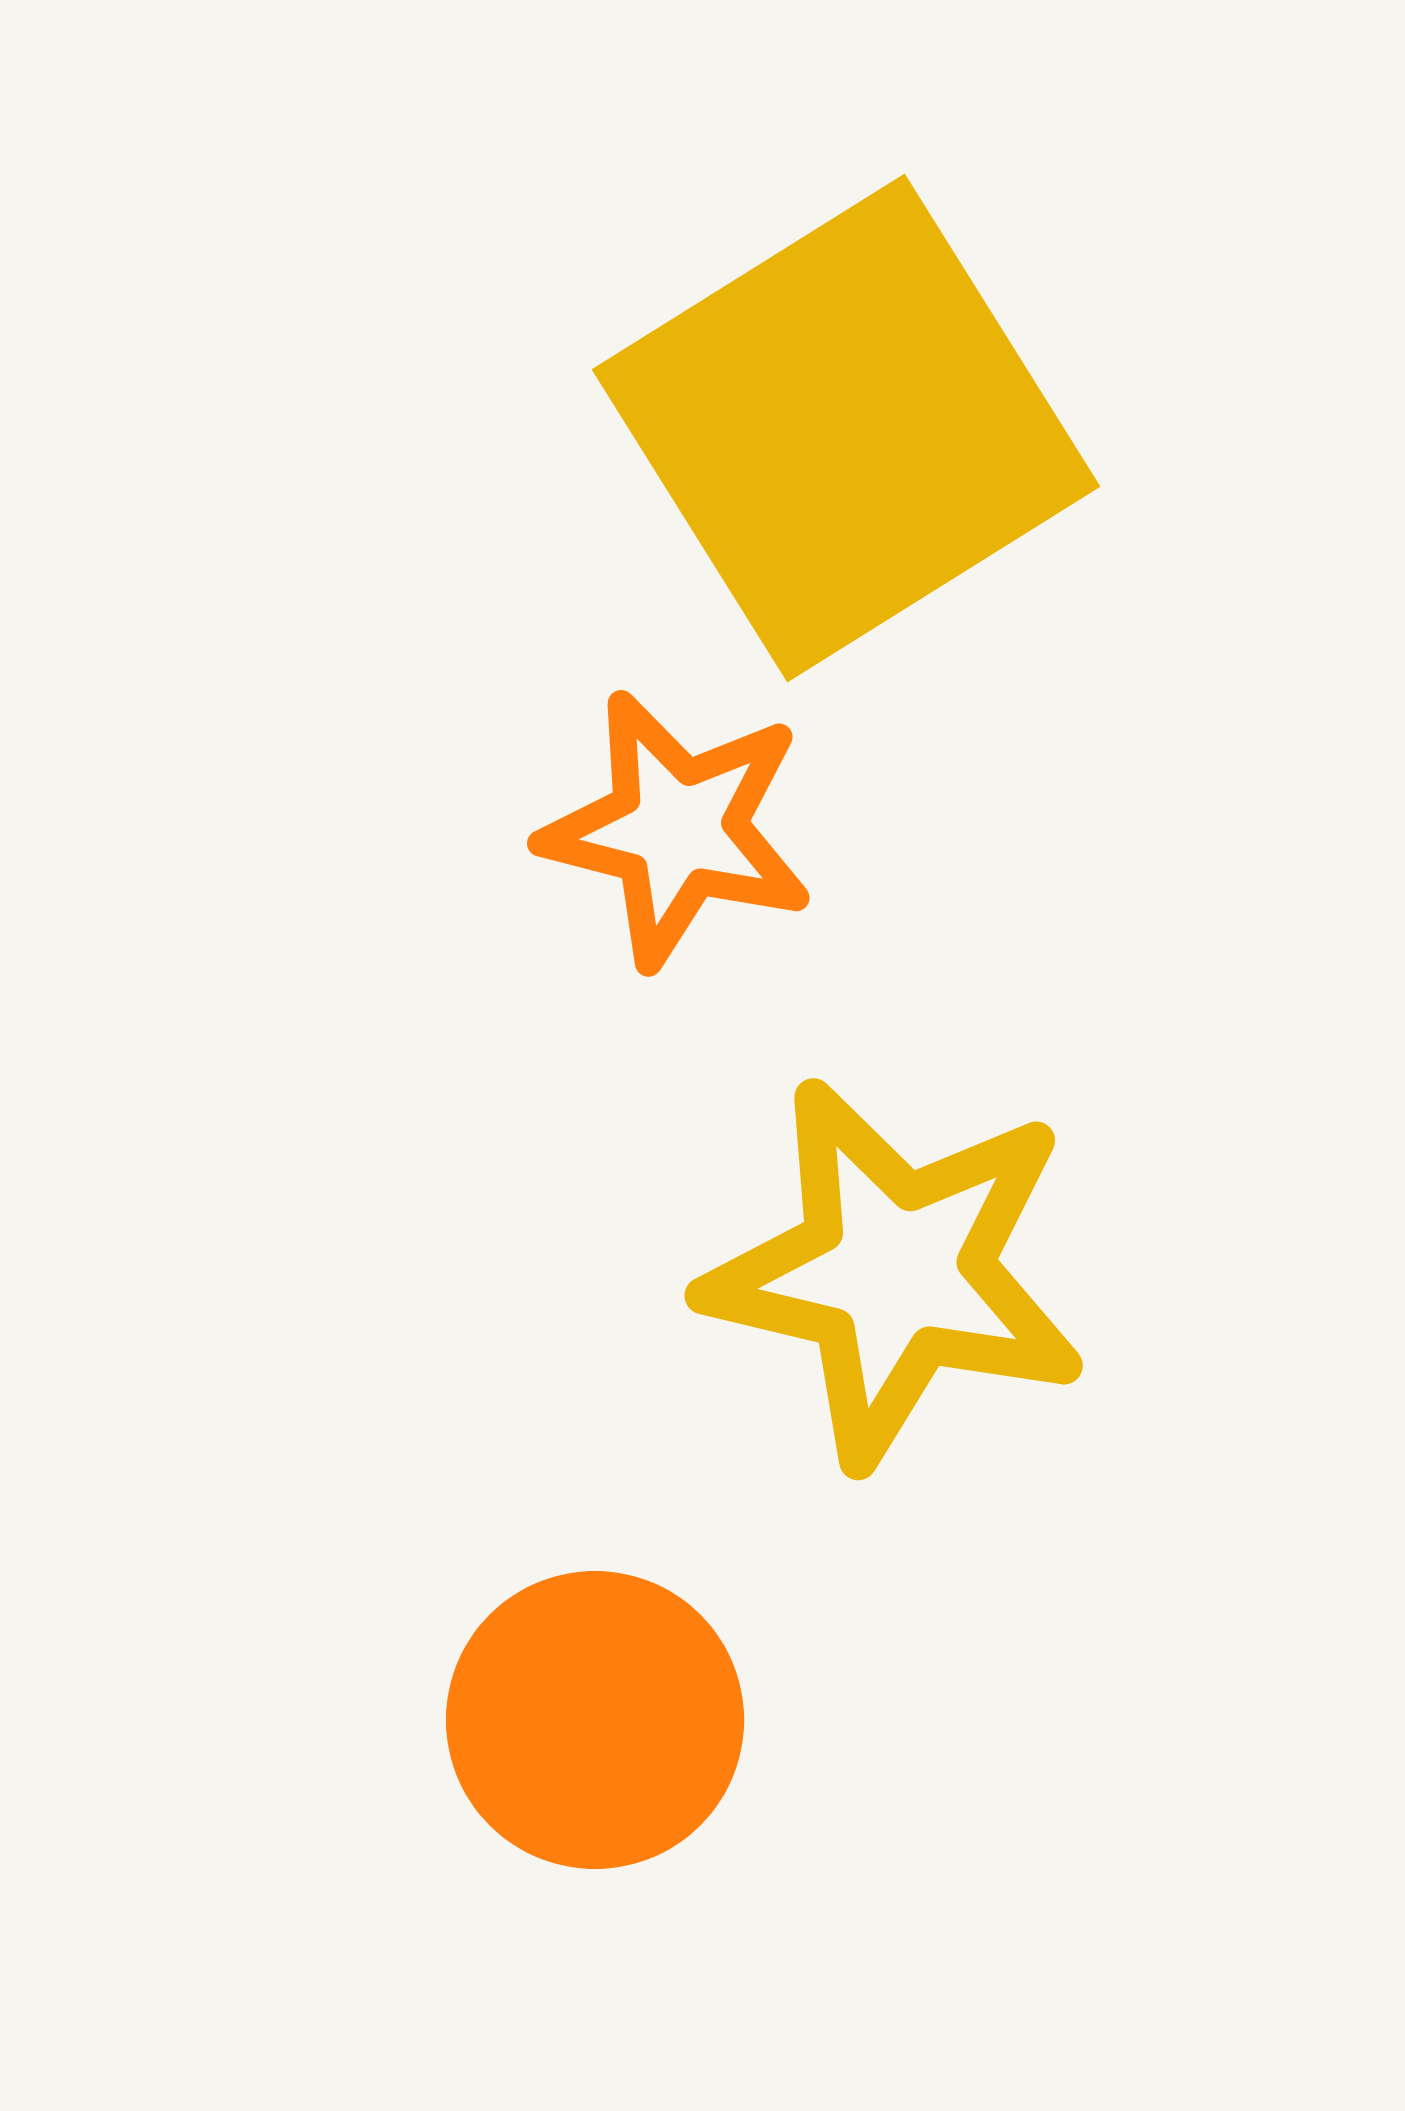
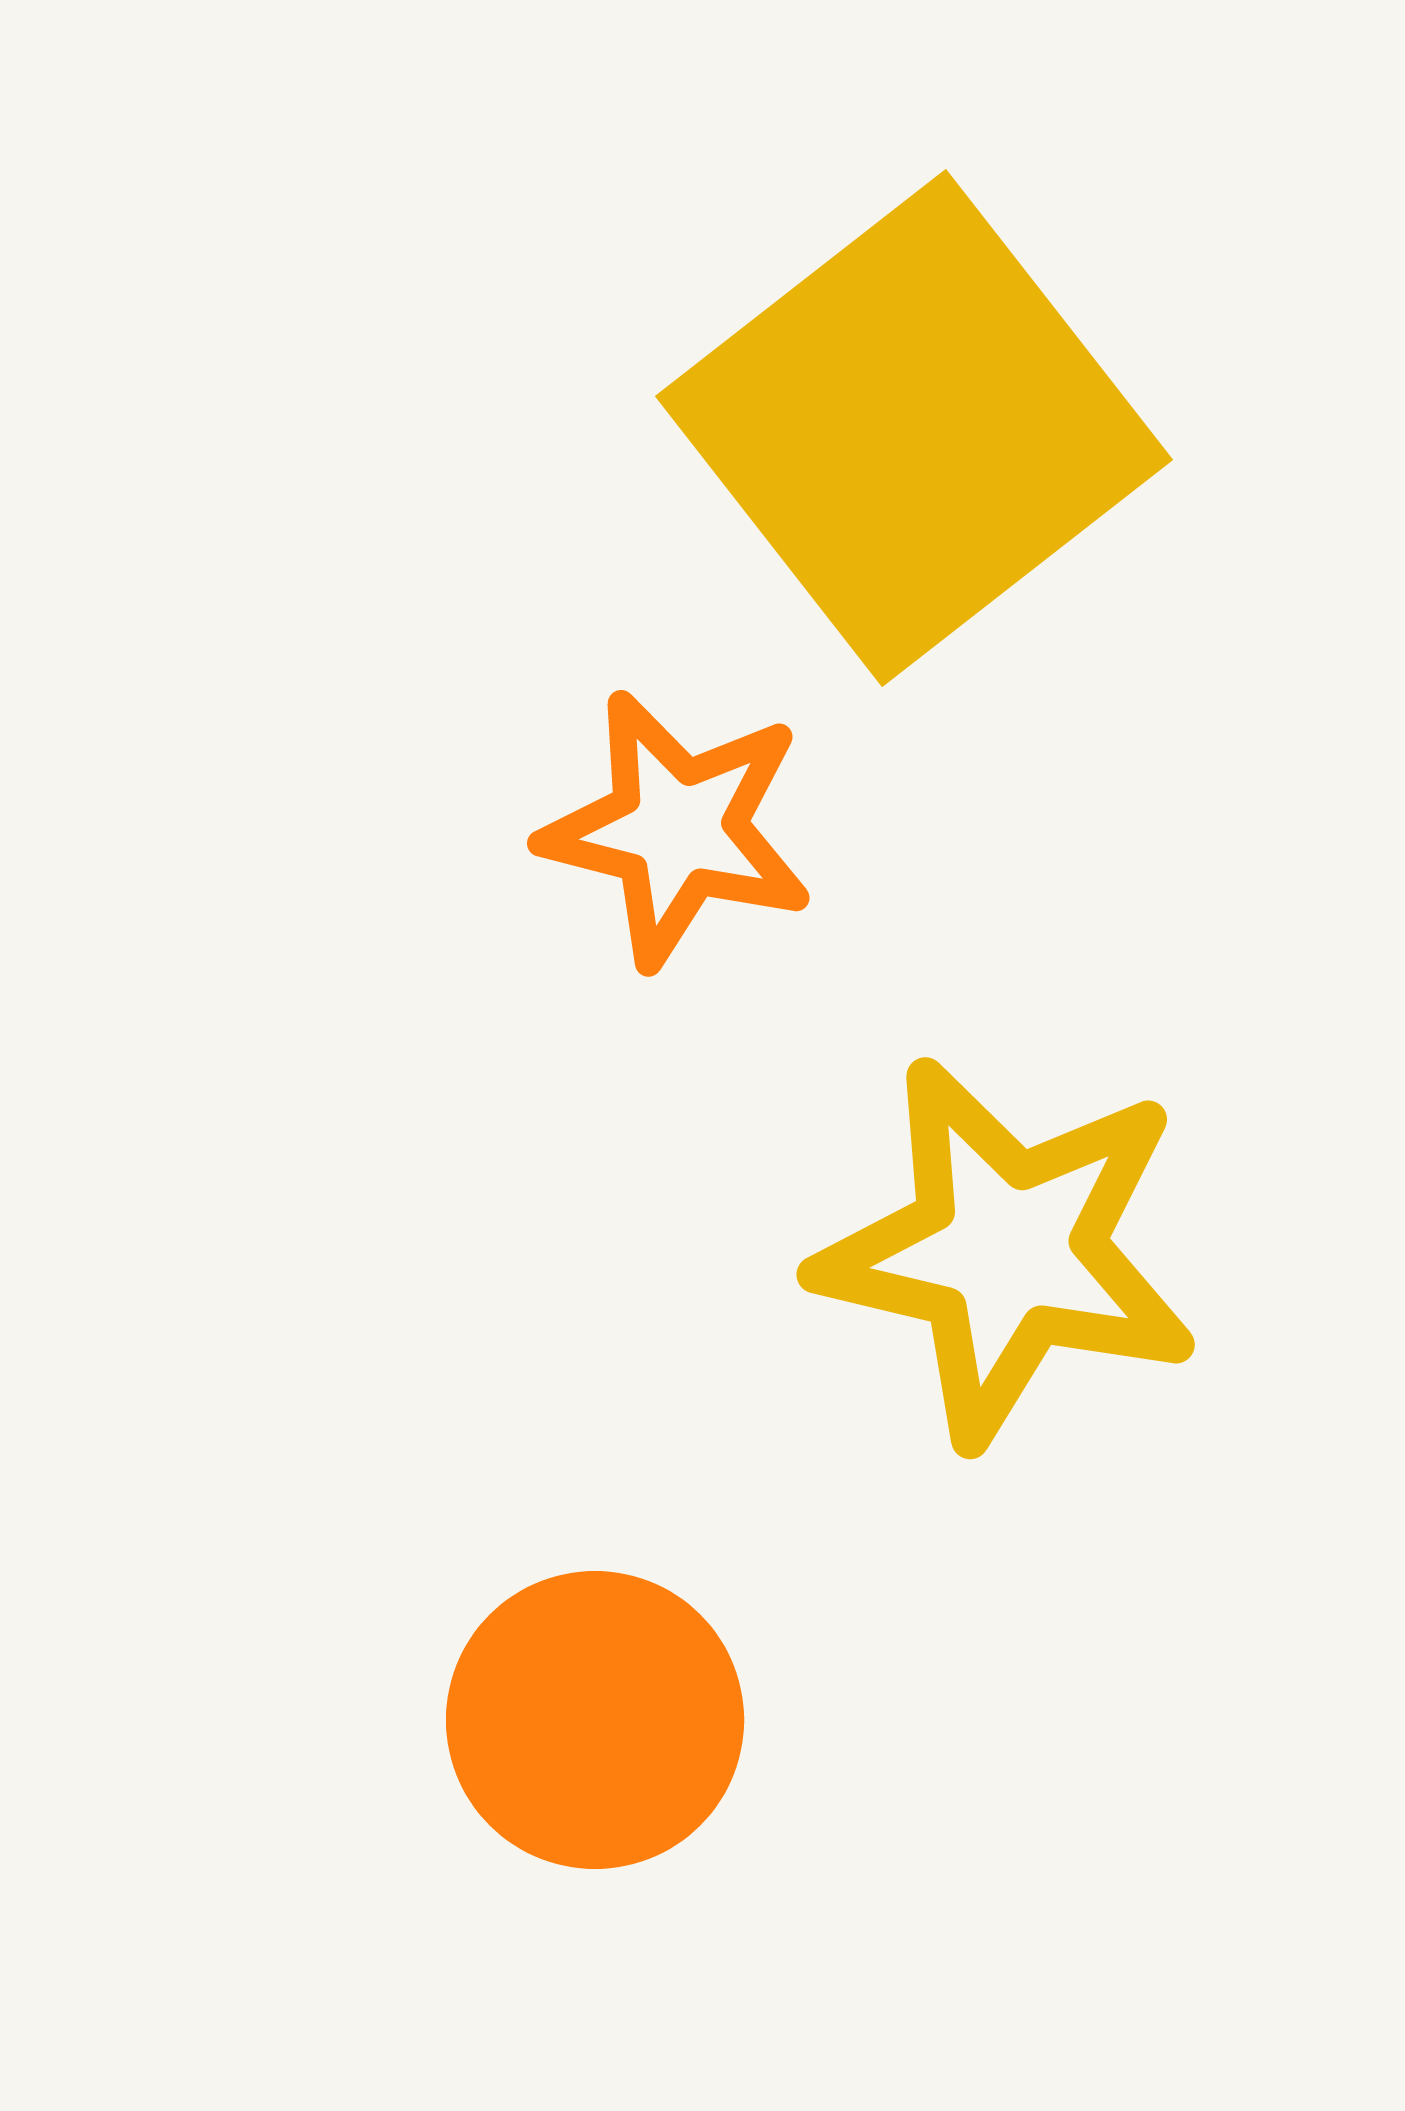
yellow square: moved 68 px right; rotated 6 degrees counterclockwise
yellow star: moved 112 px right, 21 px up
